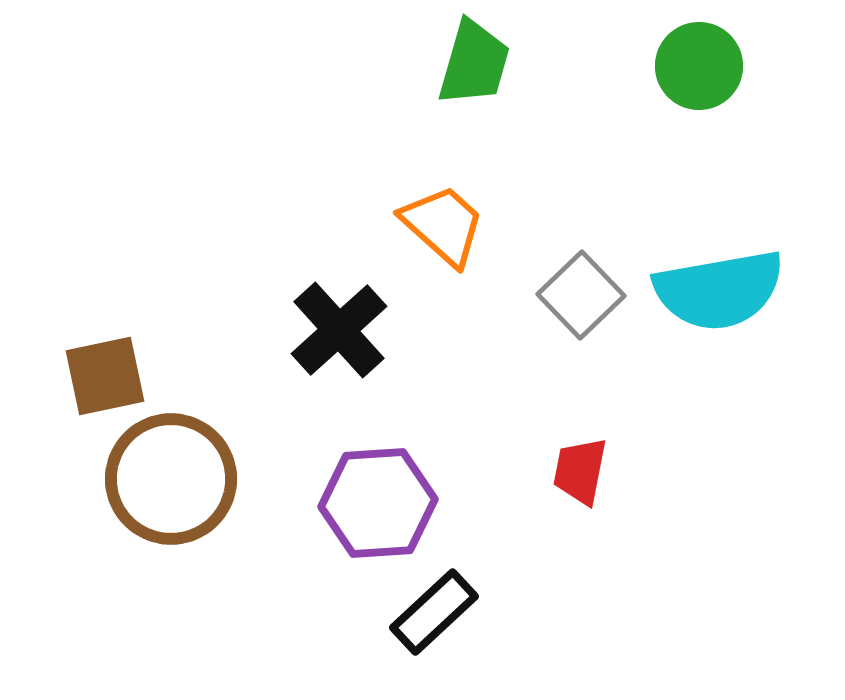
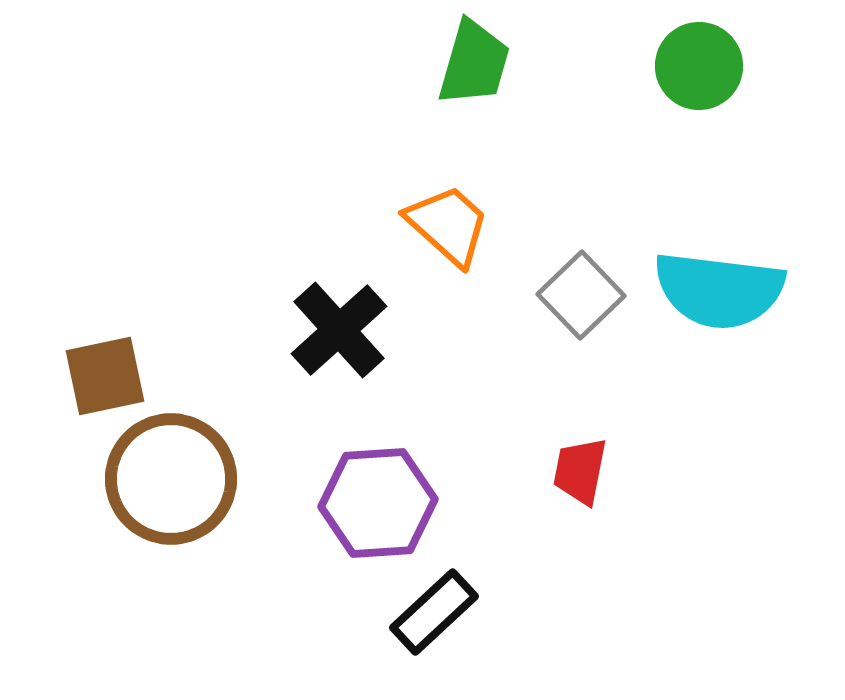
orange trapezoid: moved 5 px right
cyan semicircle: rotated 17 degrees clockwise
